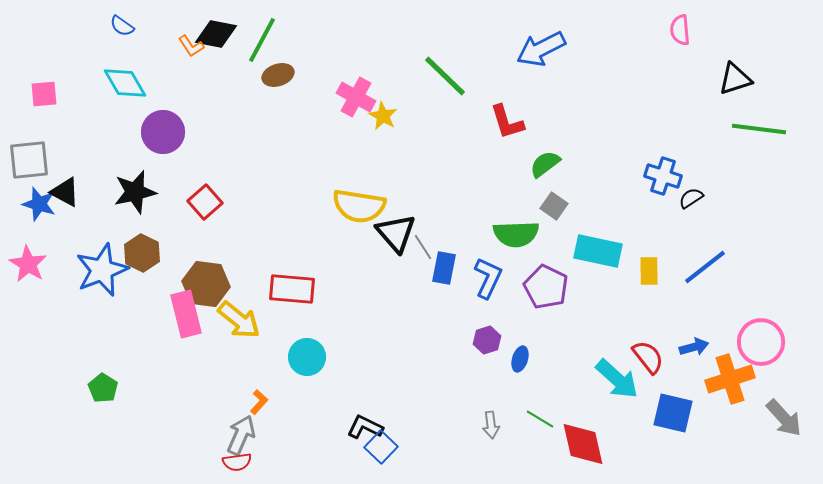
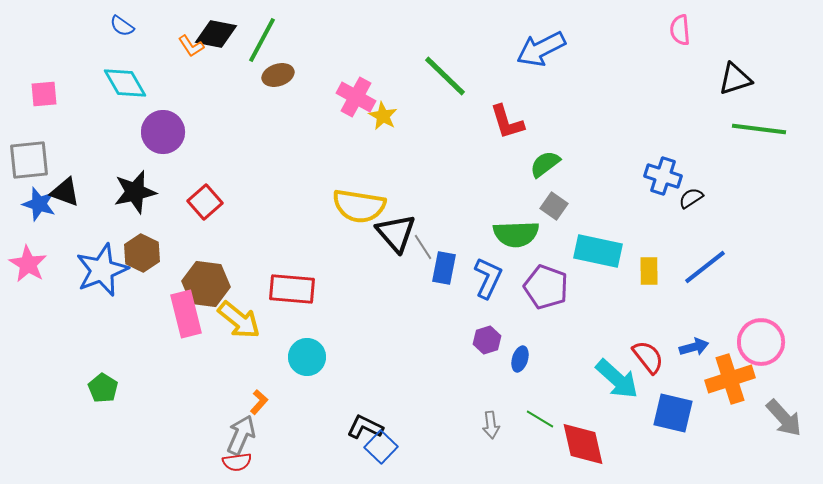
black triangle at (65, 192): rotated 8 degrees counterclockwise
purple pentagon at (546, 287): rotated 6 degrees counterclockwise
